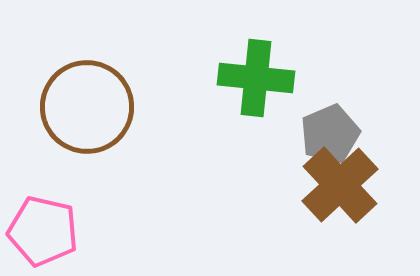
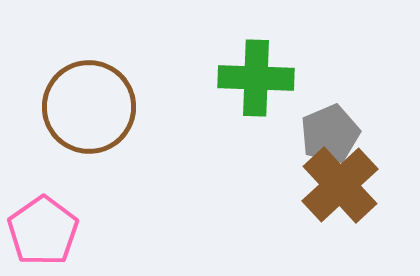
green cross: rotated 4 degrees counterclockwise
brown circle: moved 2 px right
pink pentagon: rotated 24 degrees clockwise
